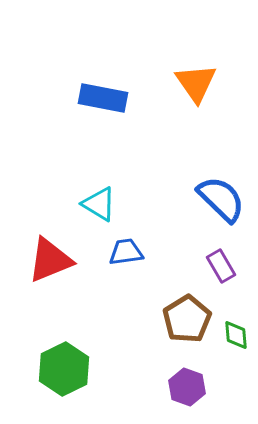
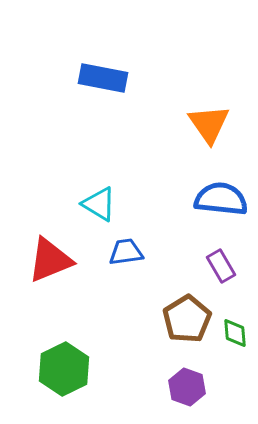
orange triangle: moved 13 px right, 41 px down
blue rectangle: moved 20 px up
blue semicircle: rotated 38 degrees counterclockwise
green diamond: moved 1 px left, 2 px up
